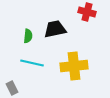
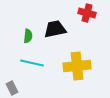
red cross: moved 1 px down
yellow cross: moved 3 px right
